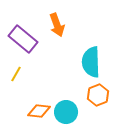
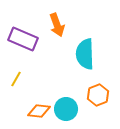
purple rectangle: rotated 16 degrees counterclockwise
cyan semicircle: moved 6 px left, 8 px up
yellow line: moved 5 px down
cyan circle: moved 3 px up
